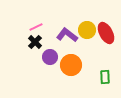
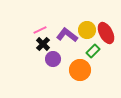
pink line: moved 4 px right, 3 px down
black cross: moved 8 px right, 2 px down
purple circle: moved 3 px right, 2 px down
orange circle: moved 9 px right, 5 px down
green rectangle: moved 12 px left, 26 px up; rotated 48 degrees clockwise
